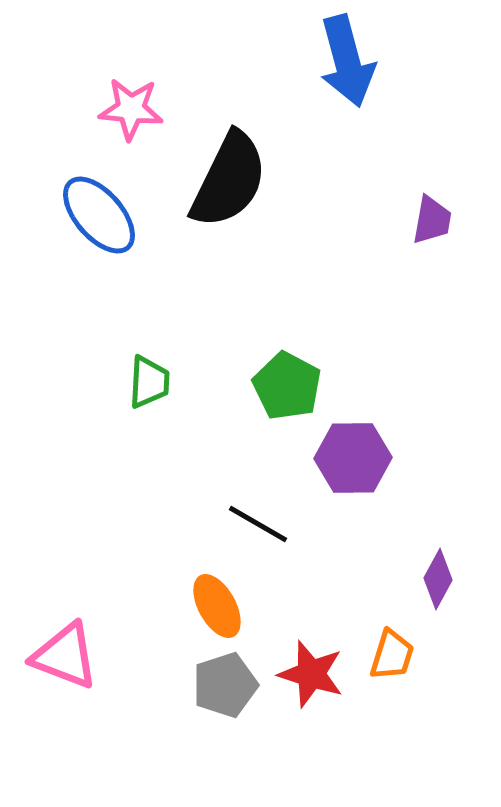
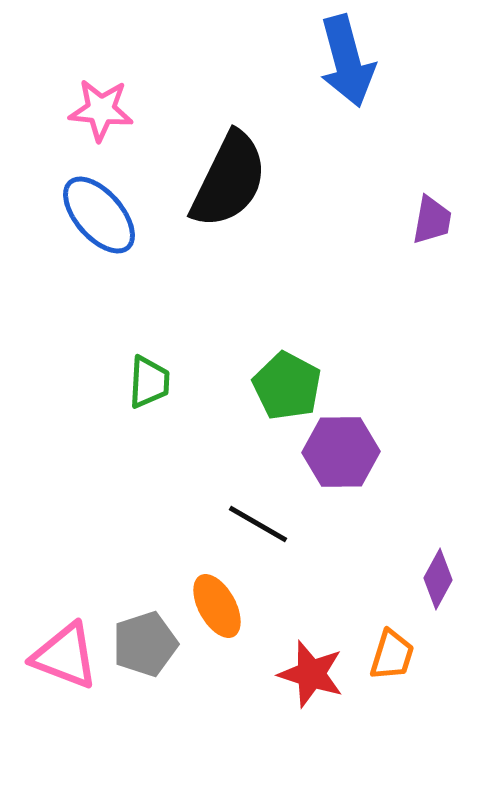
pink star: moved 30 px left, 1 px down
purple hexagon: moved 12 px left, 6 px up
gray pentagon: moved 80 px left, 41 px up
